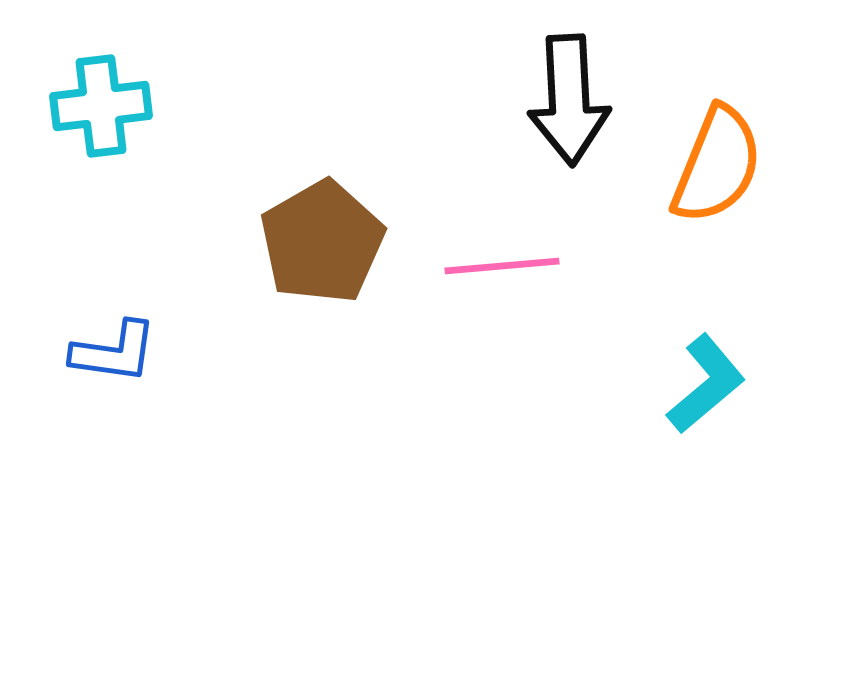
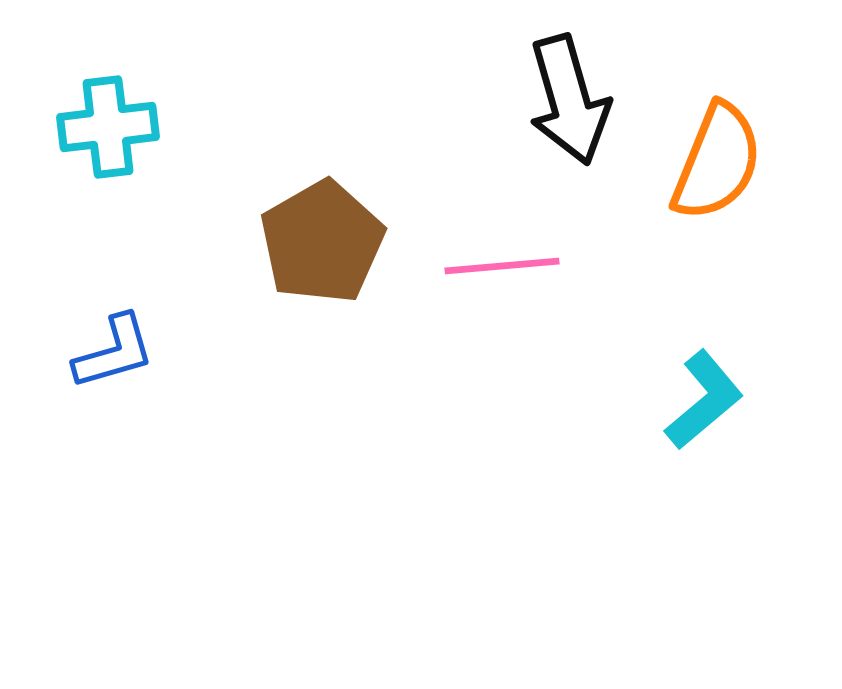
black arrow: rotated 13 degrees counterclockwise
cyan cross: moved 7 px right, 21 px down
orange semicircle: moved 3 px up
blue L-shape: rotated 24 degrees counterclockwise
cyan L-shape: moved 2 px left, 16 px down
